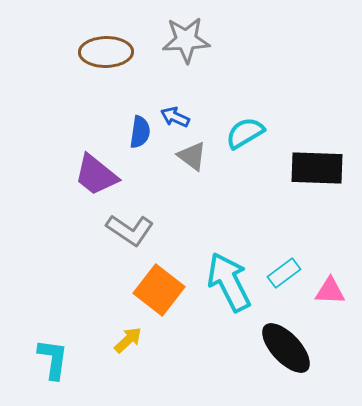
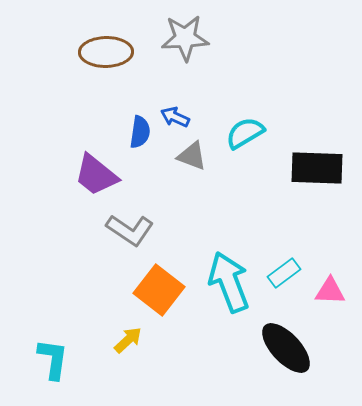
gray star: moved 1 px left, 2 px up
gray triangle: rotated 16 degrees counterclockwise
cyan arrow: rotated 6 degrees clockwise
